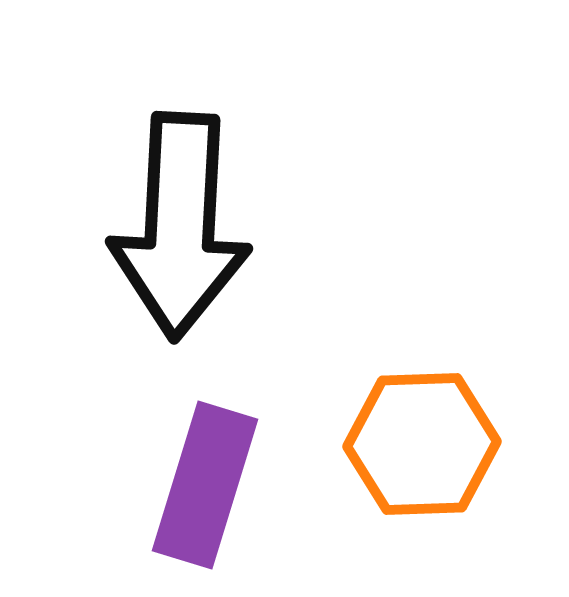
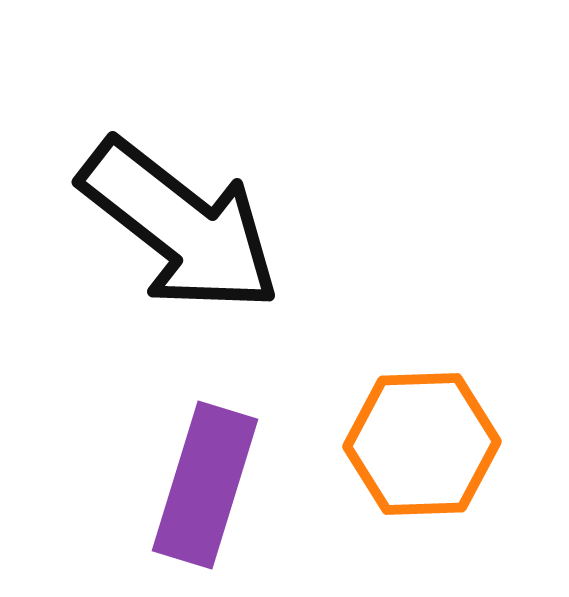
black arrow: rotated 55 degrees counterclockwise
